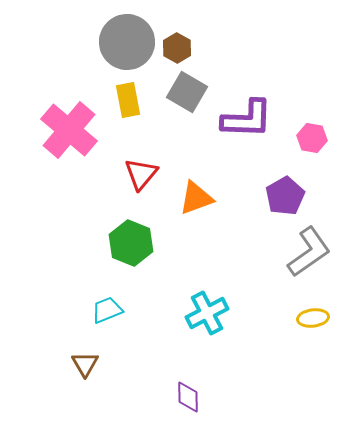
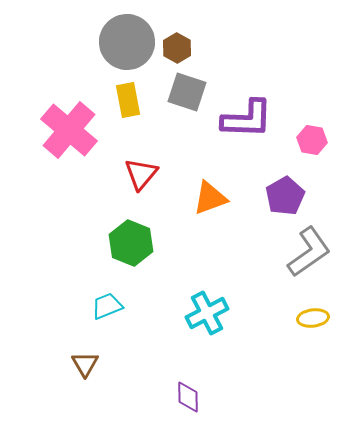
gray square: rotated 12 degrees counterclockwise
pink hexagon: moved 2 px down
orange triangle: moved 14 px right
cyan trapezoid: moved 4 px up
